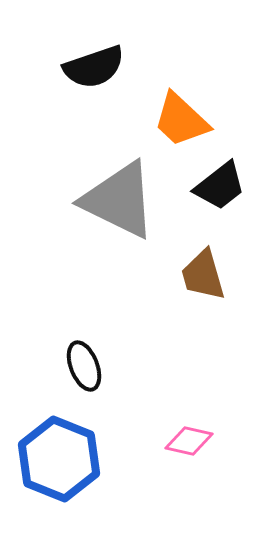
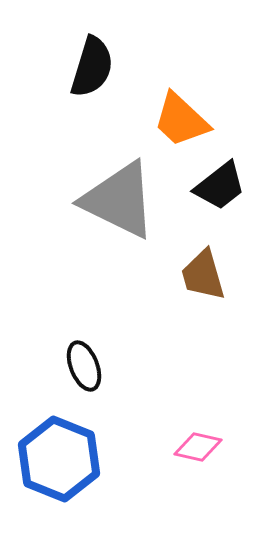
black semicircle: moved 2 px left; rotated 54 degrees counterclockwise
pink diamond: moved 9 px right, 6 px down
